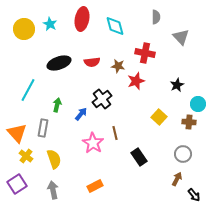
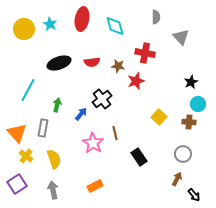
black star: moved 14 px right, 3 px up
